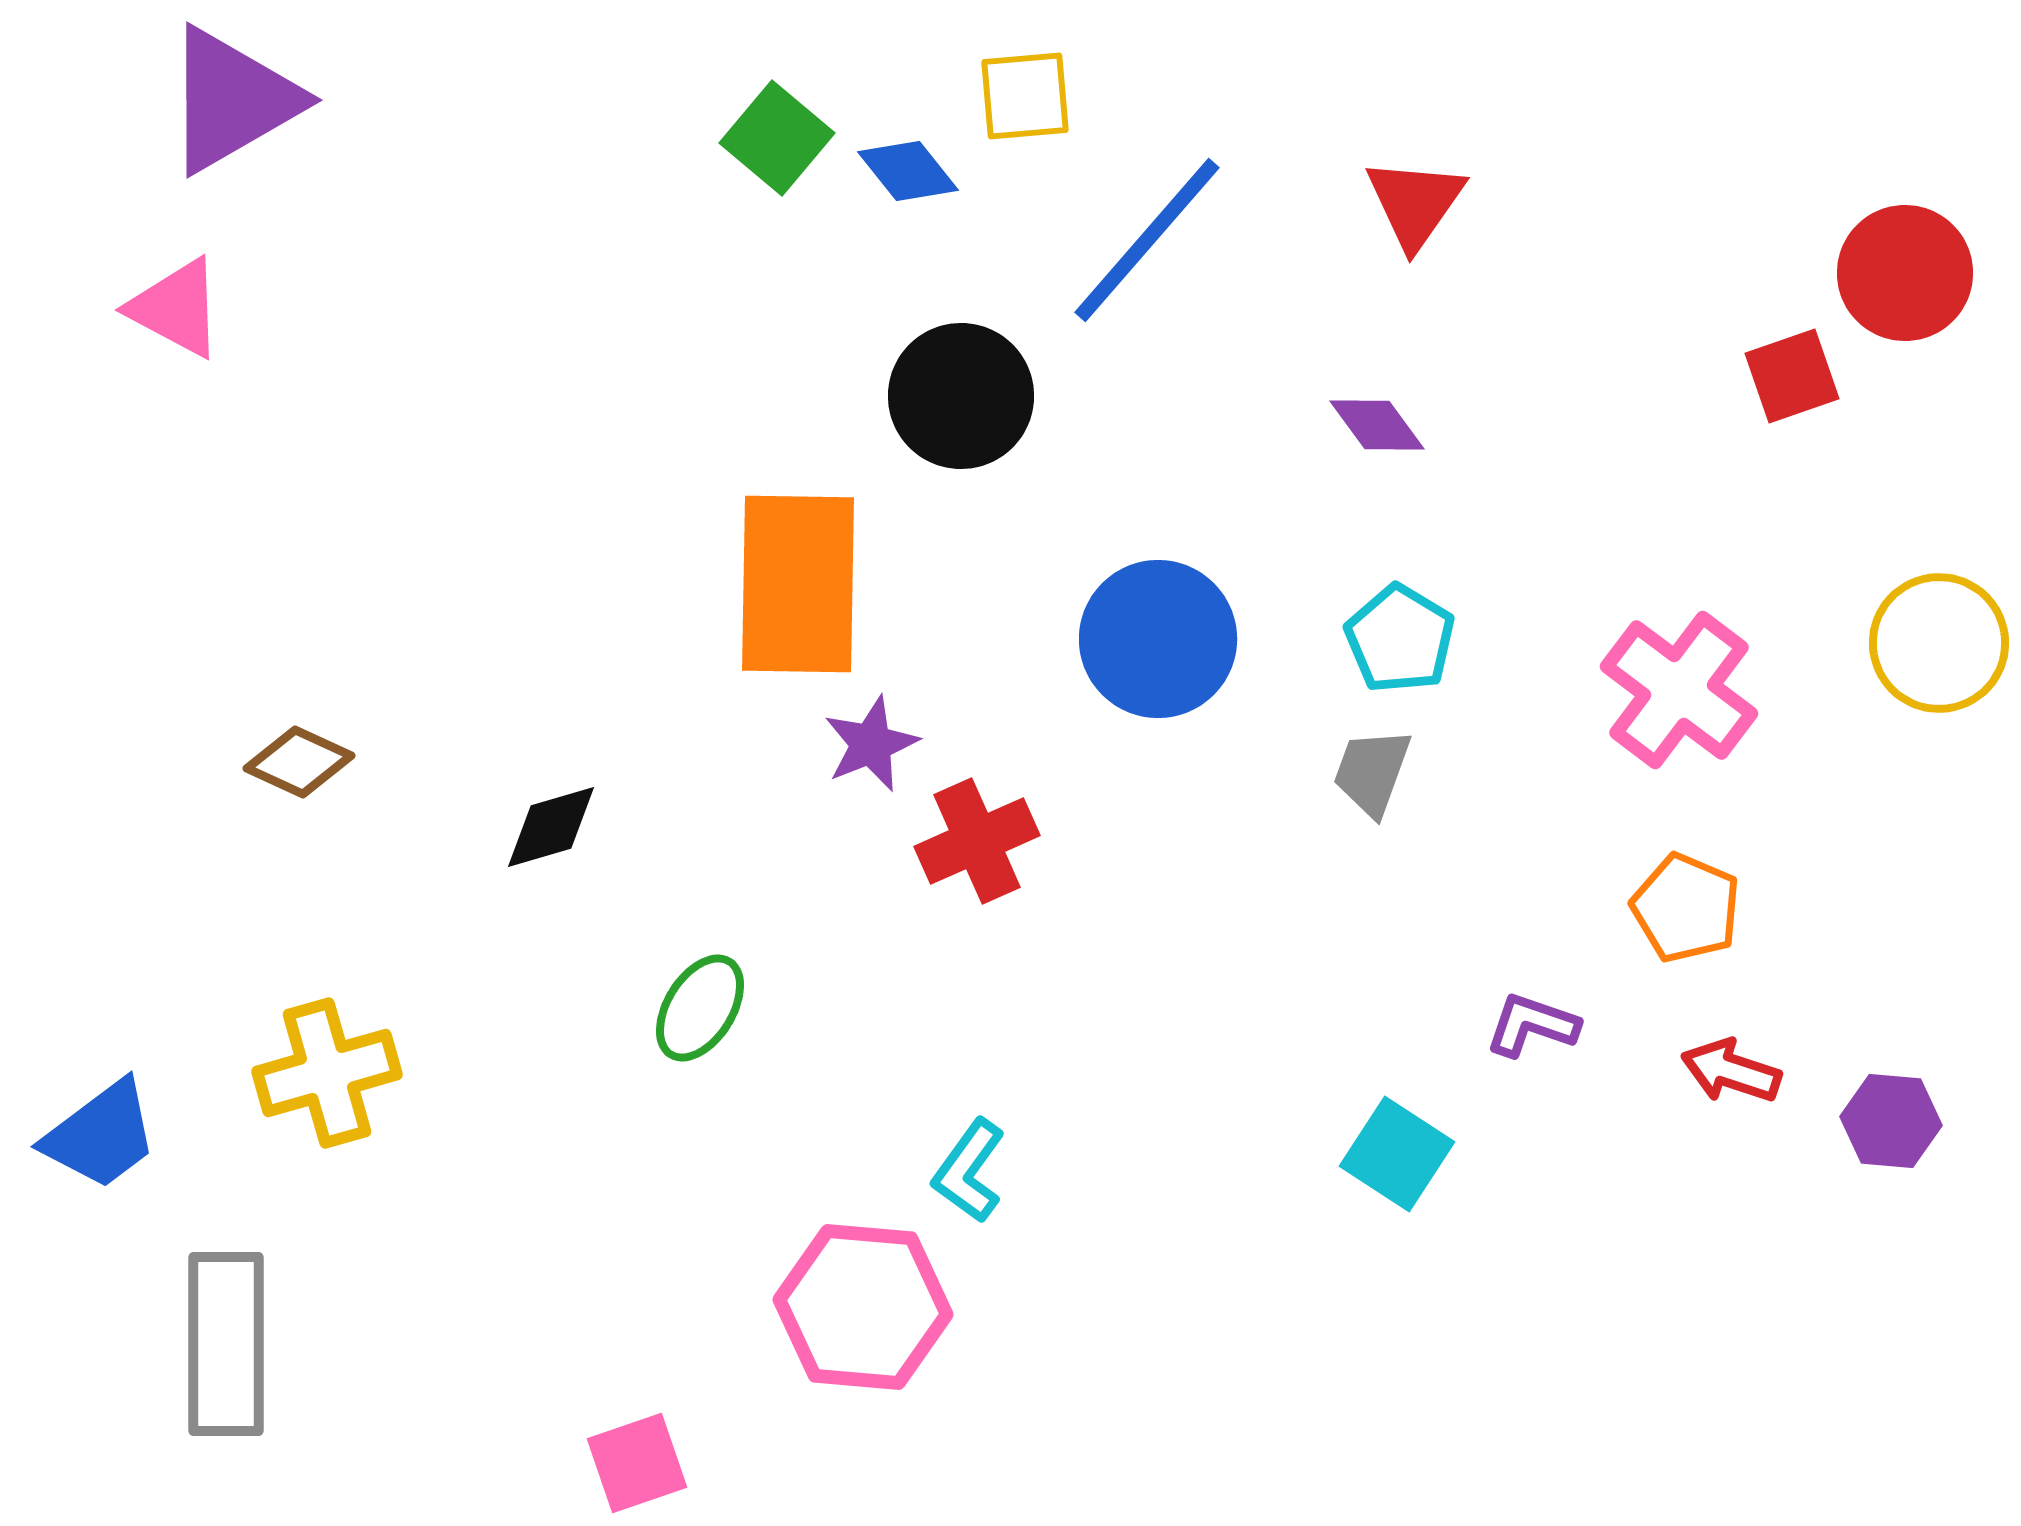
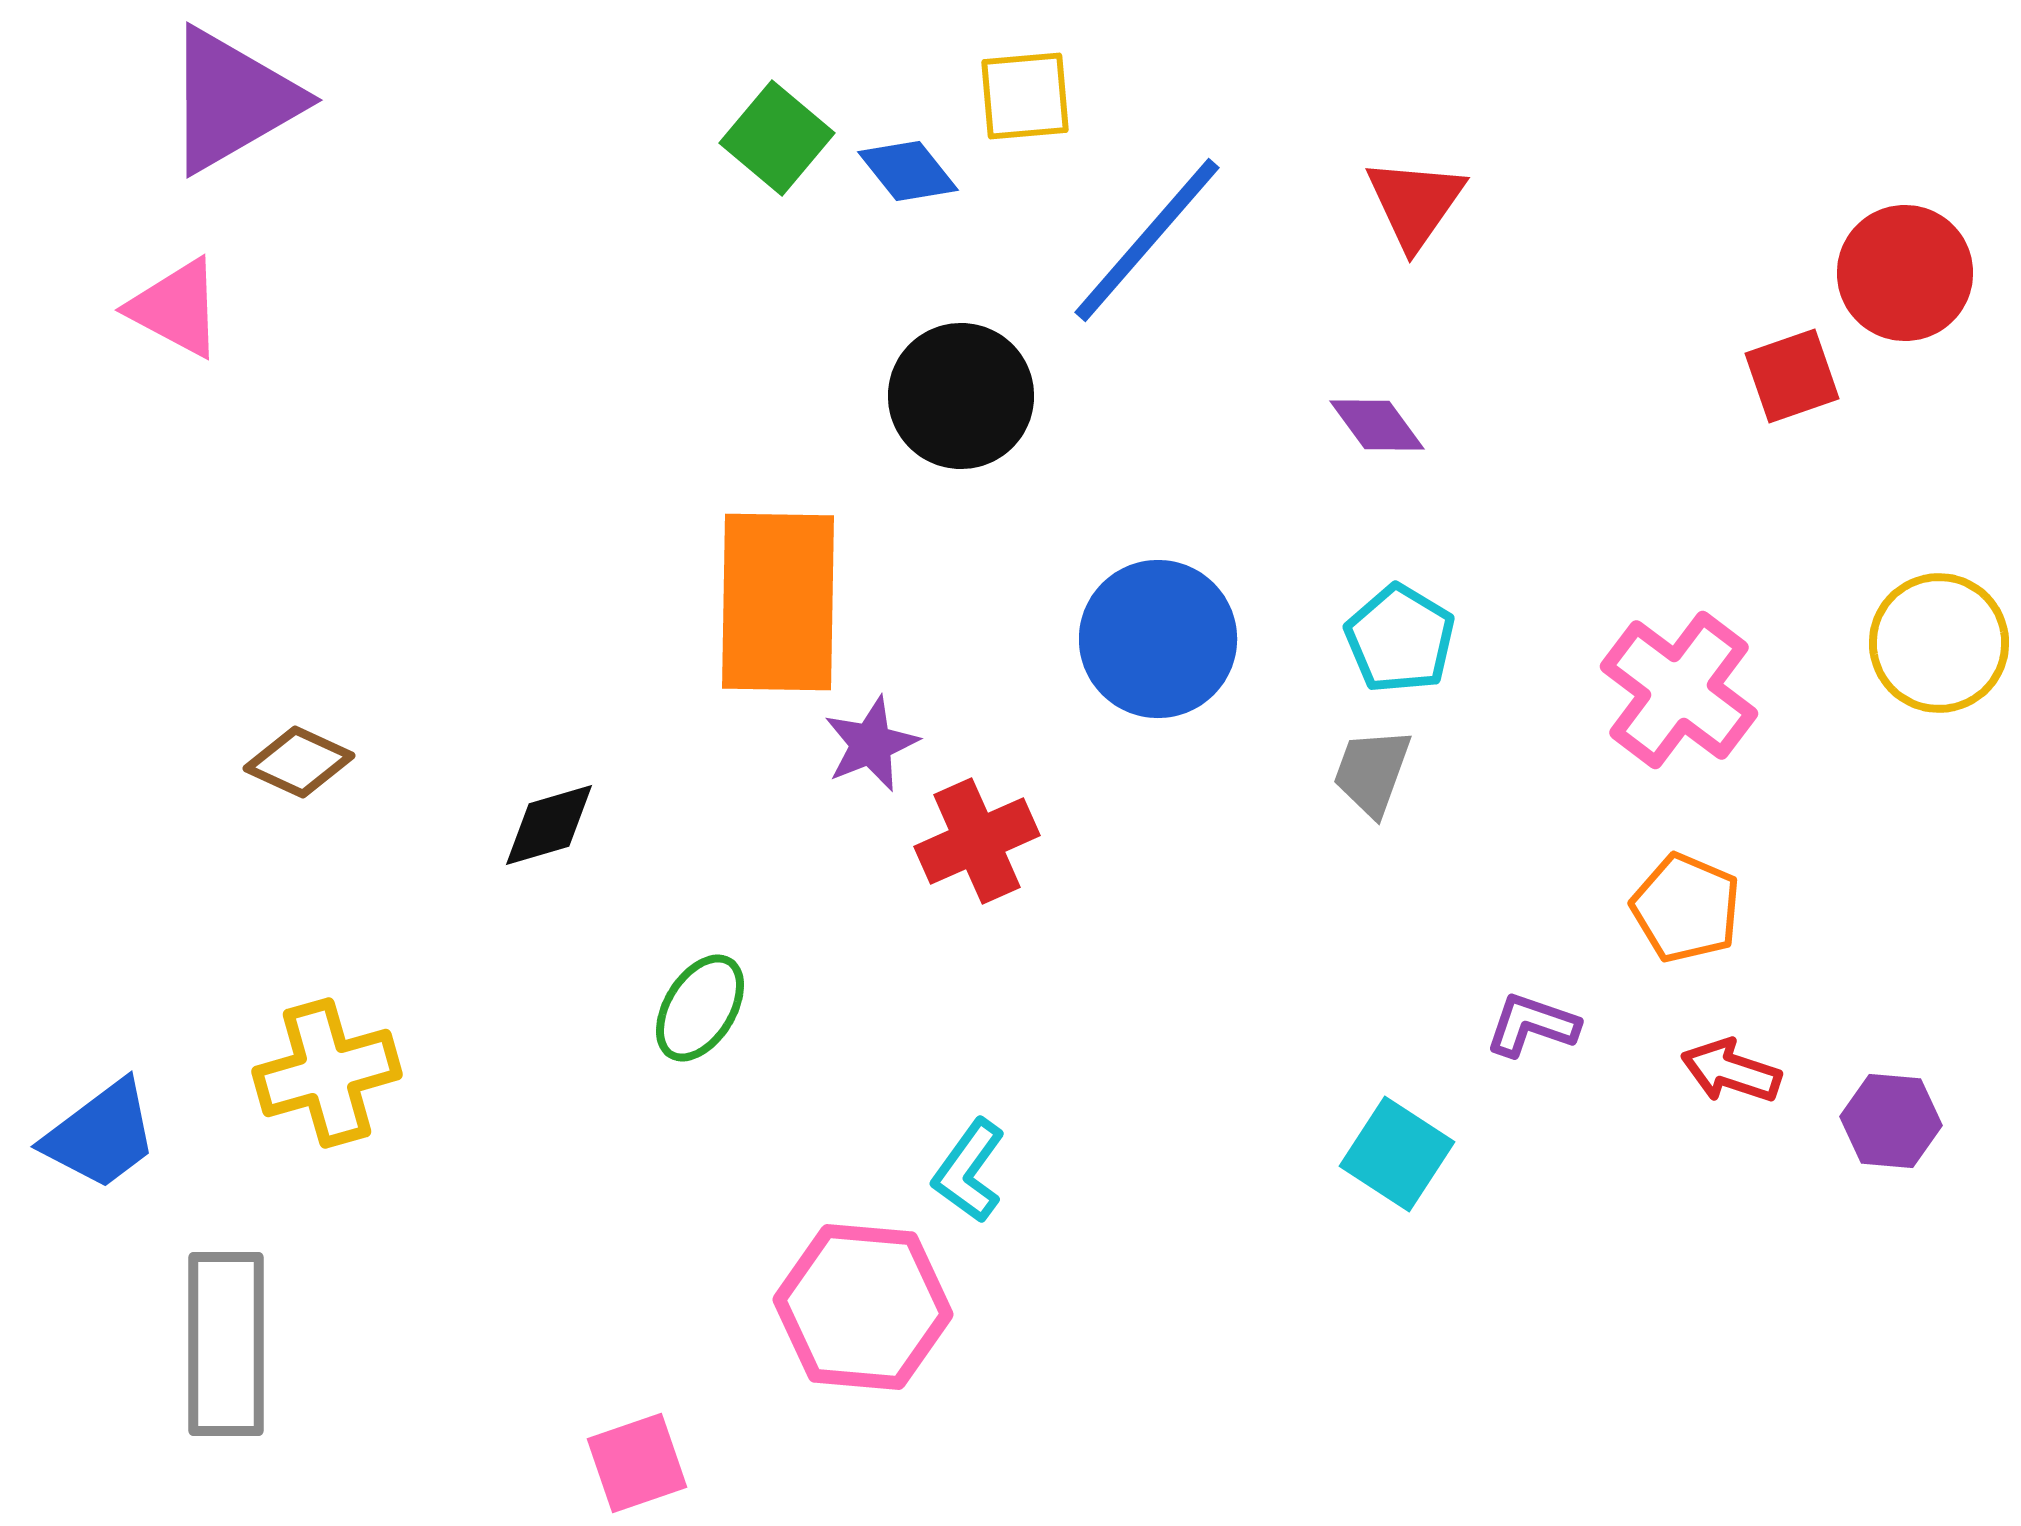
orange rectangle: moved 20 px left, 18 px down
black diamond: moved 2 px left, 2 px up
